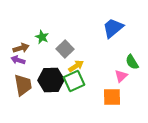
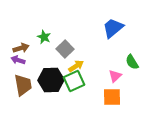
green star: moved 2 px right
pink triangle: moved 6 px left
